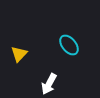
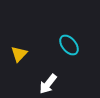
white arrow: moved 1 px left; rotated 10 degrees clockwise
